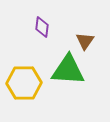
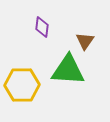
yellow hexagon: moved 2 px left, 2 px down
